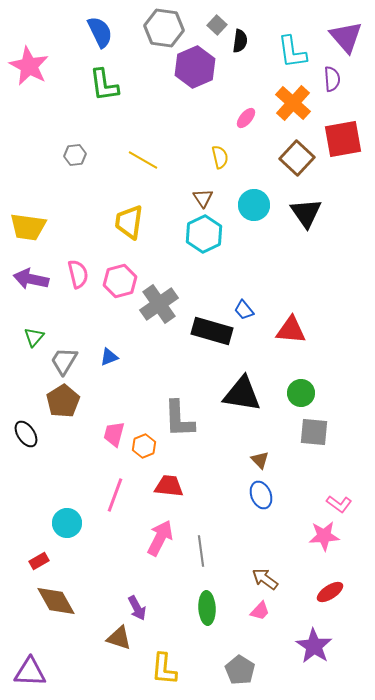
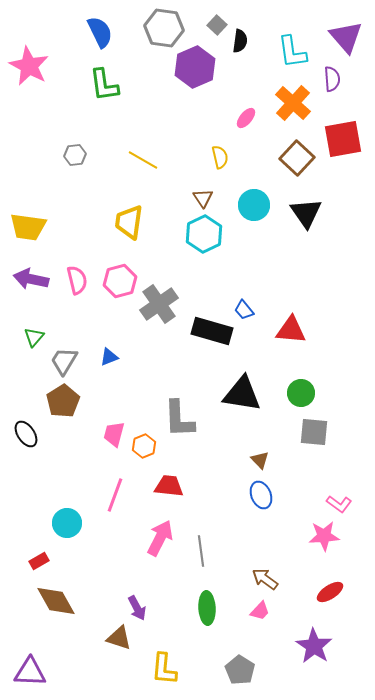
pink semicircle at (78, 274): moved 1 px left, 6 px down
